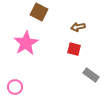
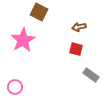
brown arrow: moved 1 px right
pink star: moved 3 px left, 3 px up
red square: moved 2 px right
